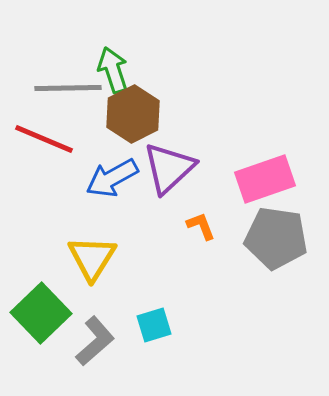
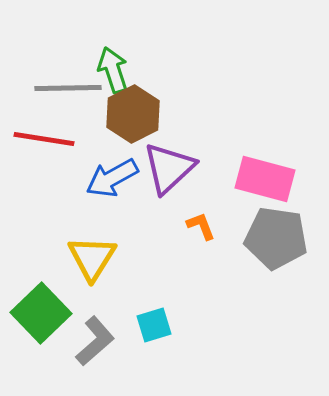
red line: rotated 14 degrees counterclockwise
pink rectangle: rotated 34 degrees clockwise
